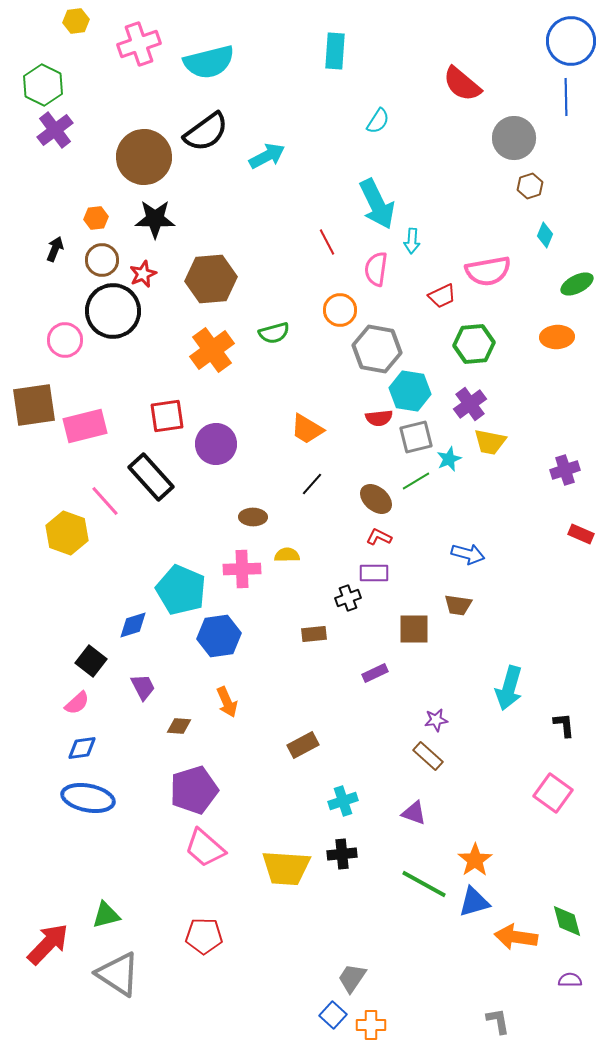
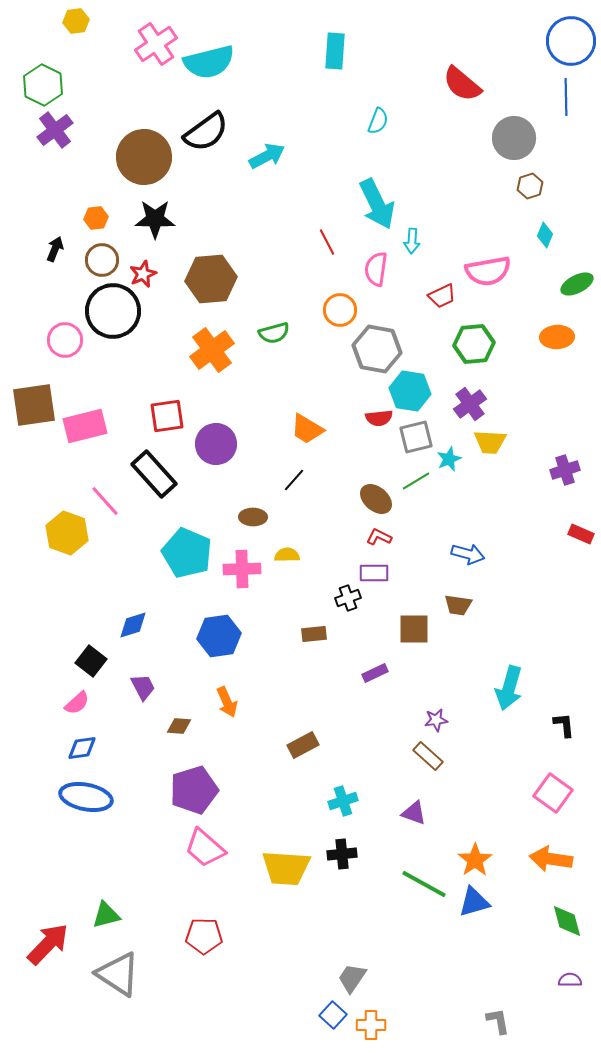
pink cross at (139, 44): moved 17 px right; rotated 15 degrees counterclockwise
cyan semicircle at (378, 121): rotated 12 degrees counterclockwise
yellow trapezoid at (490, 442): rotated 8 degrees counterclockwise
black rectangle at (151, 477): moved 3 px right, 3 px up
black line at (312, 484): moved 18 px left, 4 px up
cyan pentagon at (181, 590): moved 6 px right, 37 px up
blue ellipse at (88, 798): moved 2 px left, 1 px up
orange arrow at (516, 937): moved 35 px right, 78 px up
